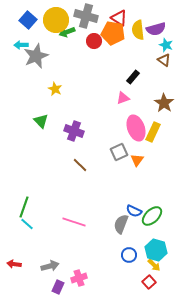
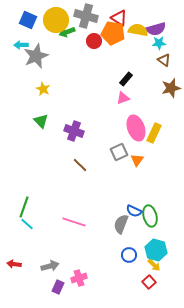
blue square: rotated 18 degrees counterclockwise
yellow semicircle: rotated 108 degrees clockwise
cyan star: moved 7 px left, 2 px up; rotated 24 degrees counterclockwise
black rectangle: moved 7 px left, 2 px down
yellow star: moved 12 px left
brown star: moved 7 px right, 15 px up; rotated 24 degrees clockwise
yellow rectangle: moved 1 px right, 1 px down
green ellipse: moved 2 px left; rotated 60 degrees counterclockwise
